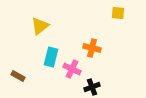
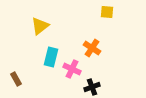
yellow square: moved 11 px left, 1 px up
orange cross: rotated 18 degrees clockwise
brown rectangle: moved 2 px left, 3 px down; rotated 32 degrees clockwise
